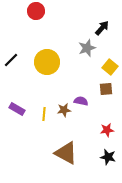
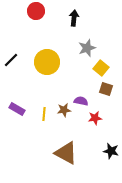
black arrow: moved 28 px left, 10 px up; rotated 35 degrees counterclockwise
yellow square: moved 9 px left, 1 px down
brown square: rotated 24 degrees clockwise
red star: moved 12 px left, 12 px up
black star: moved 3 px right, 6 px up
